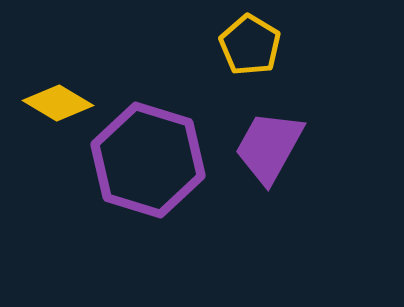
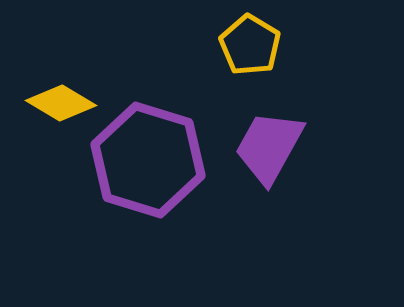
yellow diamond: moved 3 px right
